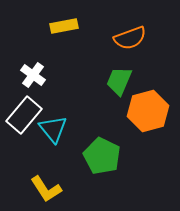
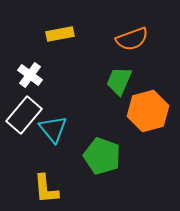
yellow rectangle: moved 4 px left, 8 px down
orange semicircle: moved 2 px right, 1 px down
white cross: moved 3 px left
green pentagon: rotated 6 degrees counterclockwise
yellow L-shape: rotated 28 degrees clockwise
